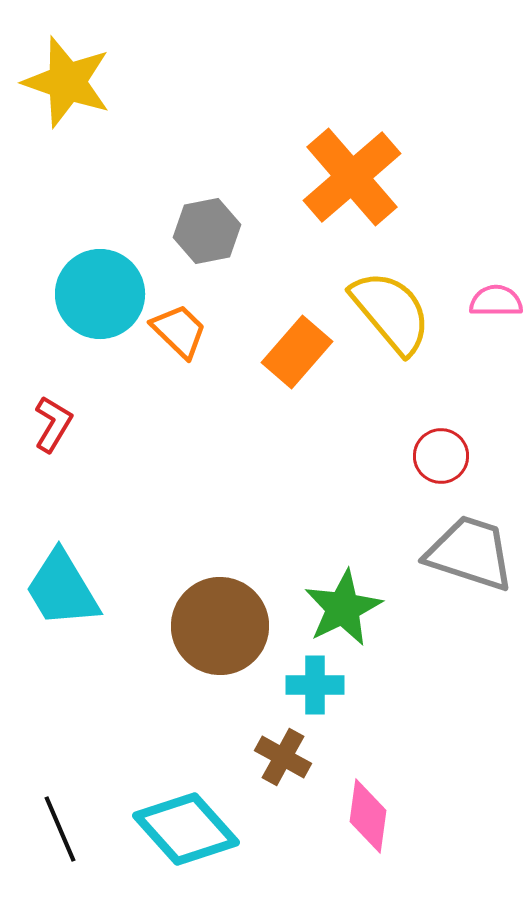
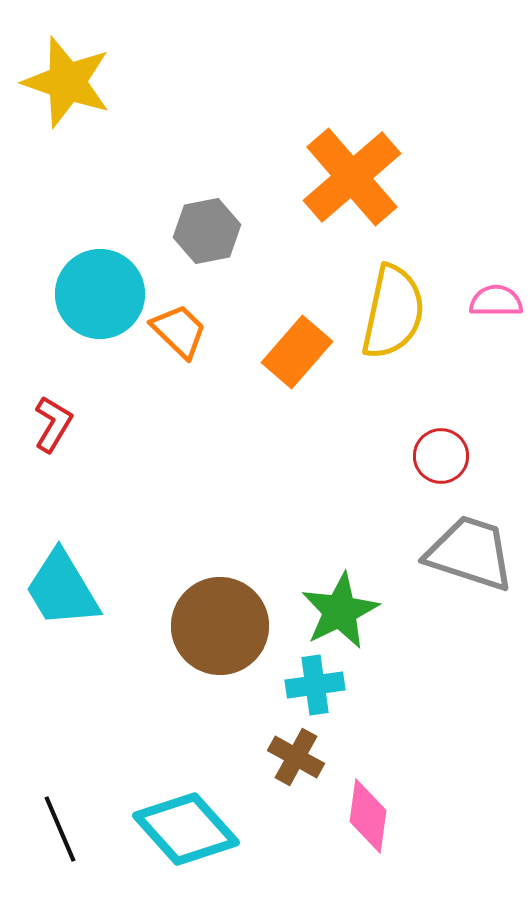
yellow semicircle: moved 2 px right; rotated 52 degrees clockwise
green star: moved 3 px left, 3 px down
cyan cross: rotated 8 degrees counterclockwise
brown cross: moved 13 px right
